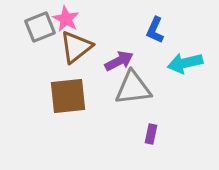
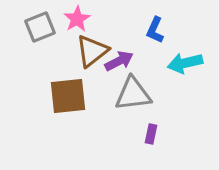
pink star: moved 11 px right; rotated 12 degrees clockwise
brown triangle: moved 16 px right, 4 px down
gray triangle: moved 6 px down
